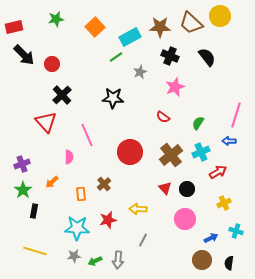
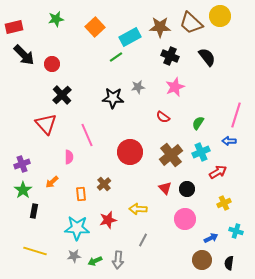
gray star at (140, 72): moved 2 px left, 15 px down; rotated 16 degrees clockwise
red triangle at (46, 122): moved 2 px down
